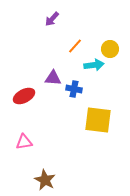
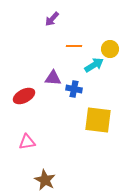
orange line: moved 1 px left; rotated 49 degrees clockwise
cyan arrow: rotated 24 degrees counterclockwise
pink triangle: moved 3 px right
